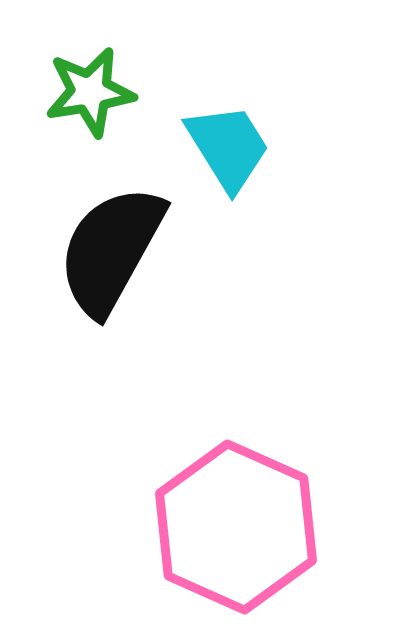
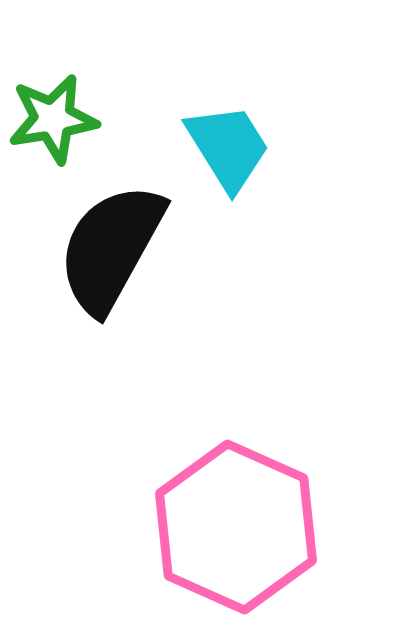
green star: moved 37 px left, 27 px down
black semicircle: moved 2 px up
